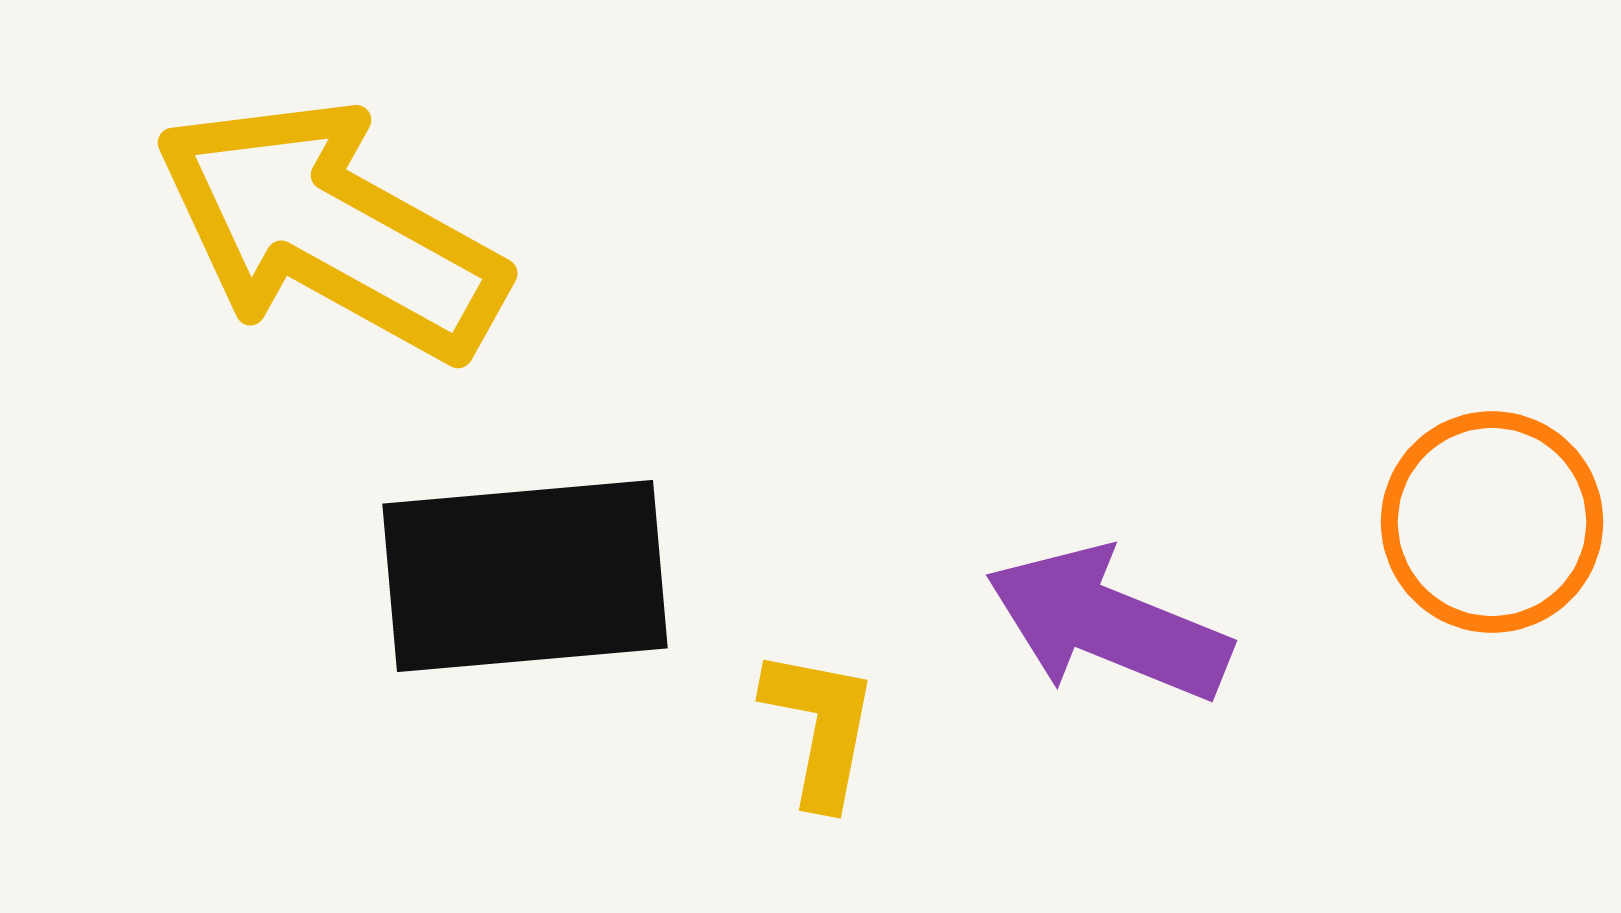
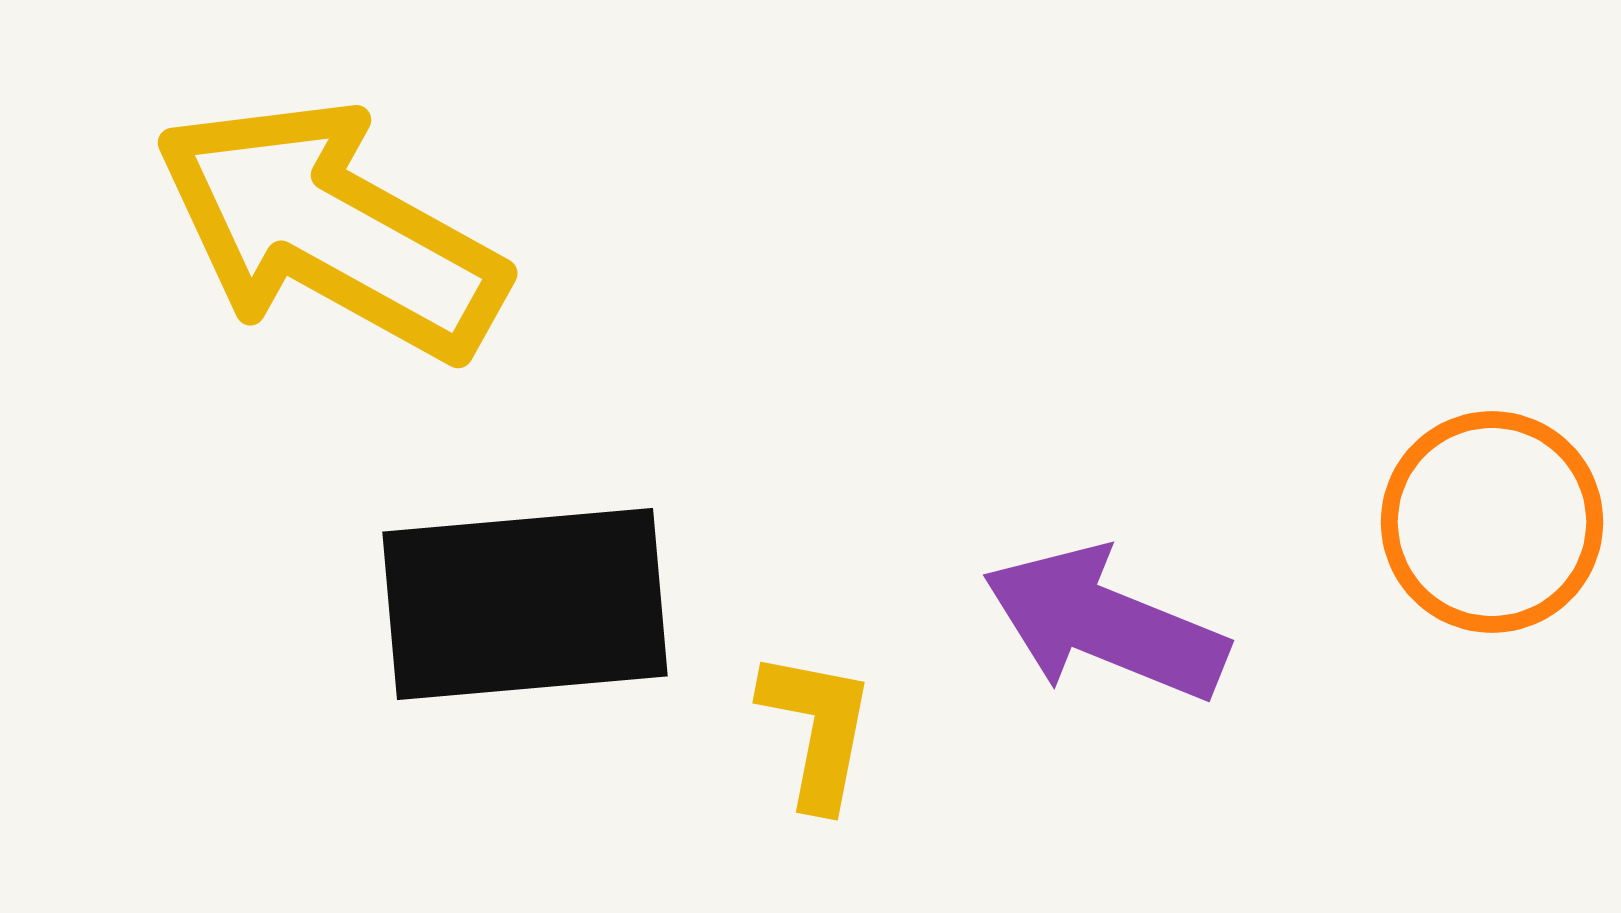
black rectangle: moved 28 px down
purple arrow: moved 3 px left
yellow L-shape: moved 3 px left, 2 px down
